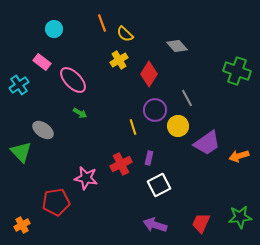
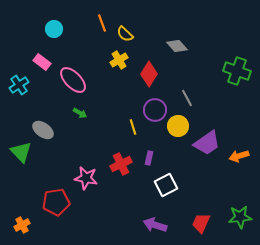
white square: moved 7 px right
